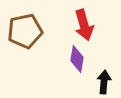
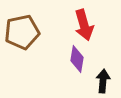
brown pentagon: moved 3 px left, 1 px down
black arrow: moved 1 px left, 1 px up
